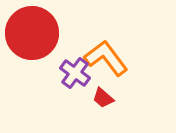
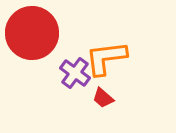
orange L-shape: rotated 60 degrees counterclockwise
